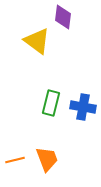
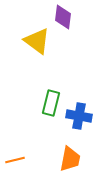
blue cross: moved 4 px left, 9 px down
orange trapezoid: moved 23 px right; rotated 32 degrees clockwise
